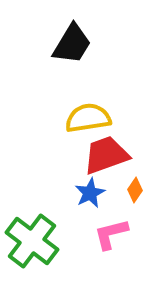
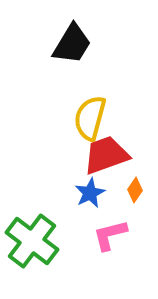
yellow semicircle: moved 2 px right; rotated 66 degrees counterclockwise
pink L-shape: moved 1 px left, 1 px down
